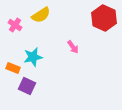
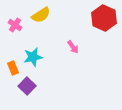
orange rectangle: rotated 48 degrees clockwise
purple square: rotated 18 degrees clockwise
